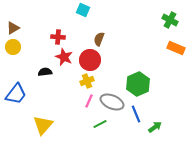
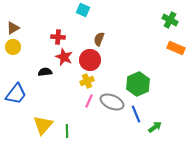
green line: moved 33 px left, 7 px down; rotated 64 degrees counterclockwise
